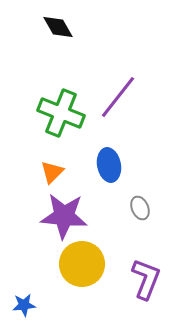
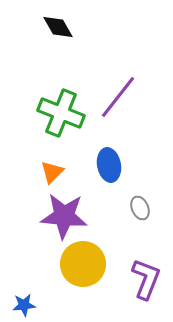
yellow circle: moved 1 px right
